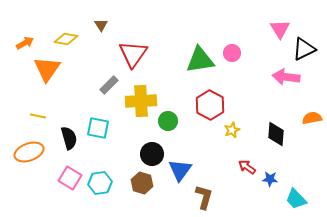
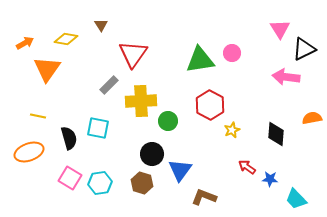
brown L-shape: rotated 85 degrees counterclockwise
